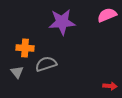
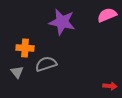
purple star: rotated 16 degrees clockwise
